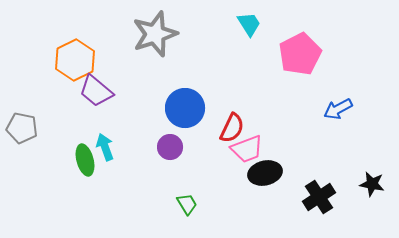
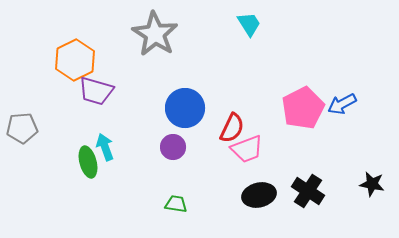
gray star: rotated 21 degrees counterclockwise
pink pentagon: moved 3 px right, 54 px down
purple trapezoid: rotated 24 degrees counterclockwise
blue arrow: moved 4 px right, 5 px up
gray pentagon: rotated 16 degrees counterclockwise
purple circle: moved 3 px right
green ellipse: moved 3 px right, 2 px down
black ellipse: moved 6 px left, 22 px down
black cross: moved 11 px left, 6 px up; rotated 24 degrees counterclockwise
green trapezoid: moved 11 px left; rotated 50 degrees counterclockwise
